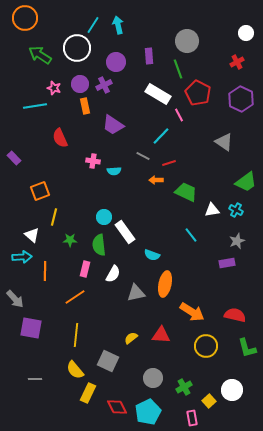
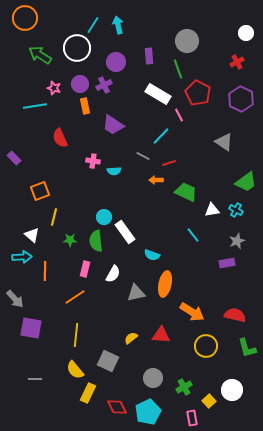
cyan line at (191, 235): moved 2 px right
green semicircle at (99, 245): moved 3 px left, 4 px up
